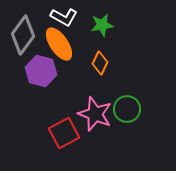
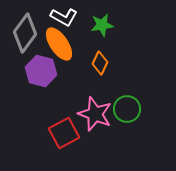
gray diamond: moved 2 px right, 2 px up
